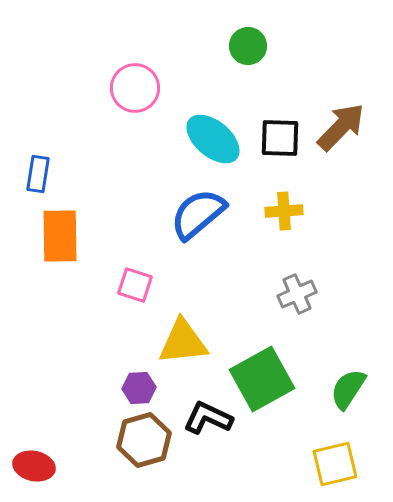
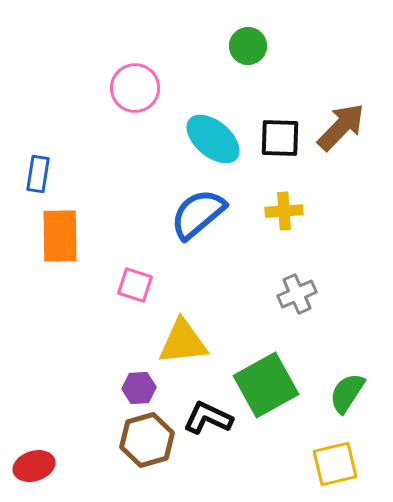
green square: moved 4 px right, 6 px down
green semicircle: moved 1 px left, 4 px down
brown hexagon: moved 3 px right
red ellipse: rotated 30 degrees counterclockwise
